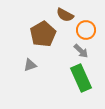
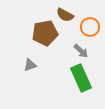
orange circle: moved 4 px right, 3 px up
brown pentagon: moved 2 px right, 1 px up; rotated 20 degrees clockwise
